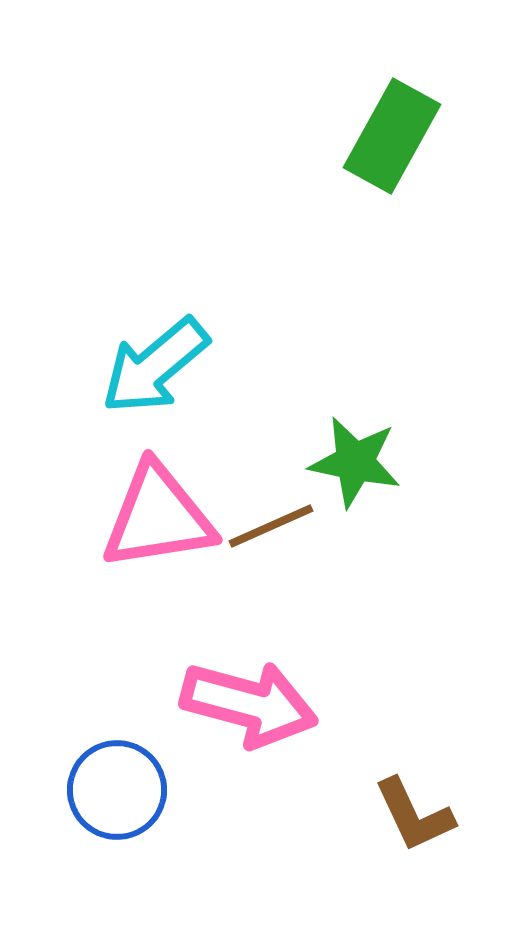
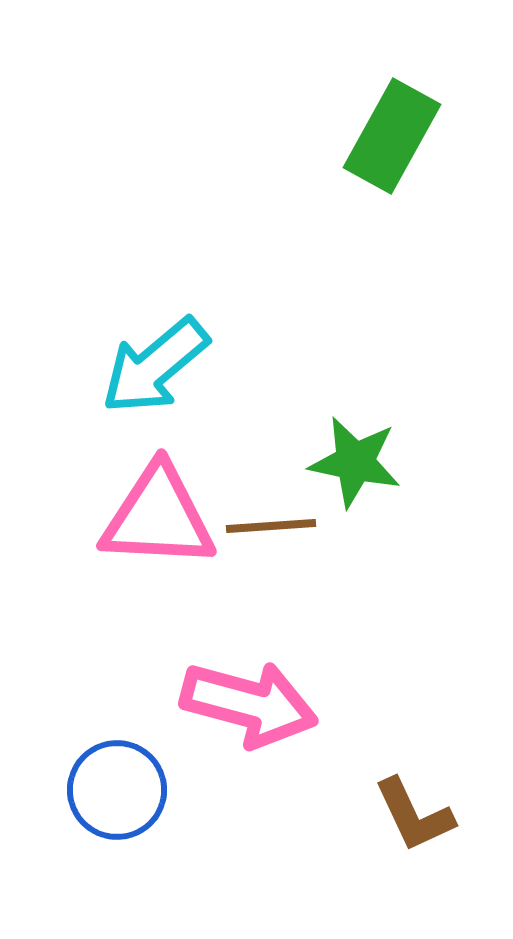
pink triangle: rotated 12 degrees clockwise
brown line: rotated 20 degrees clockwise
